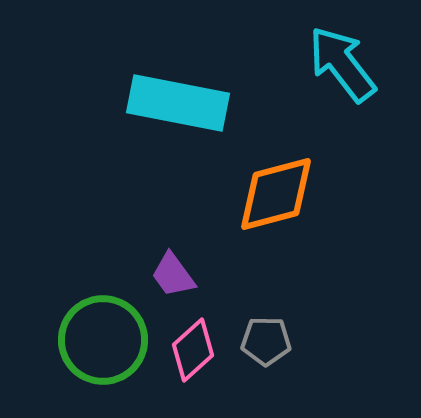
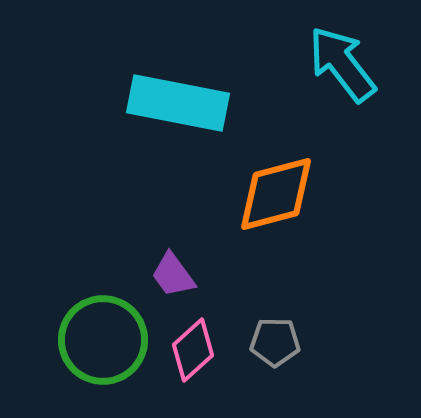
gray pentagon: moved 9 px right, 1 px down
